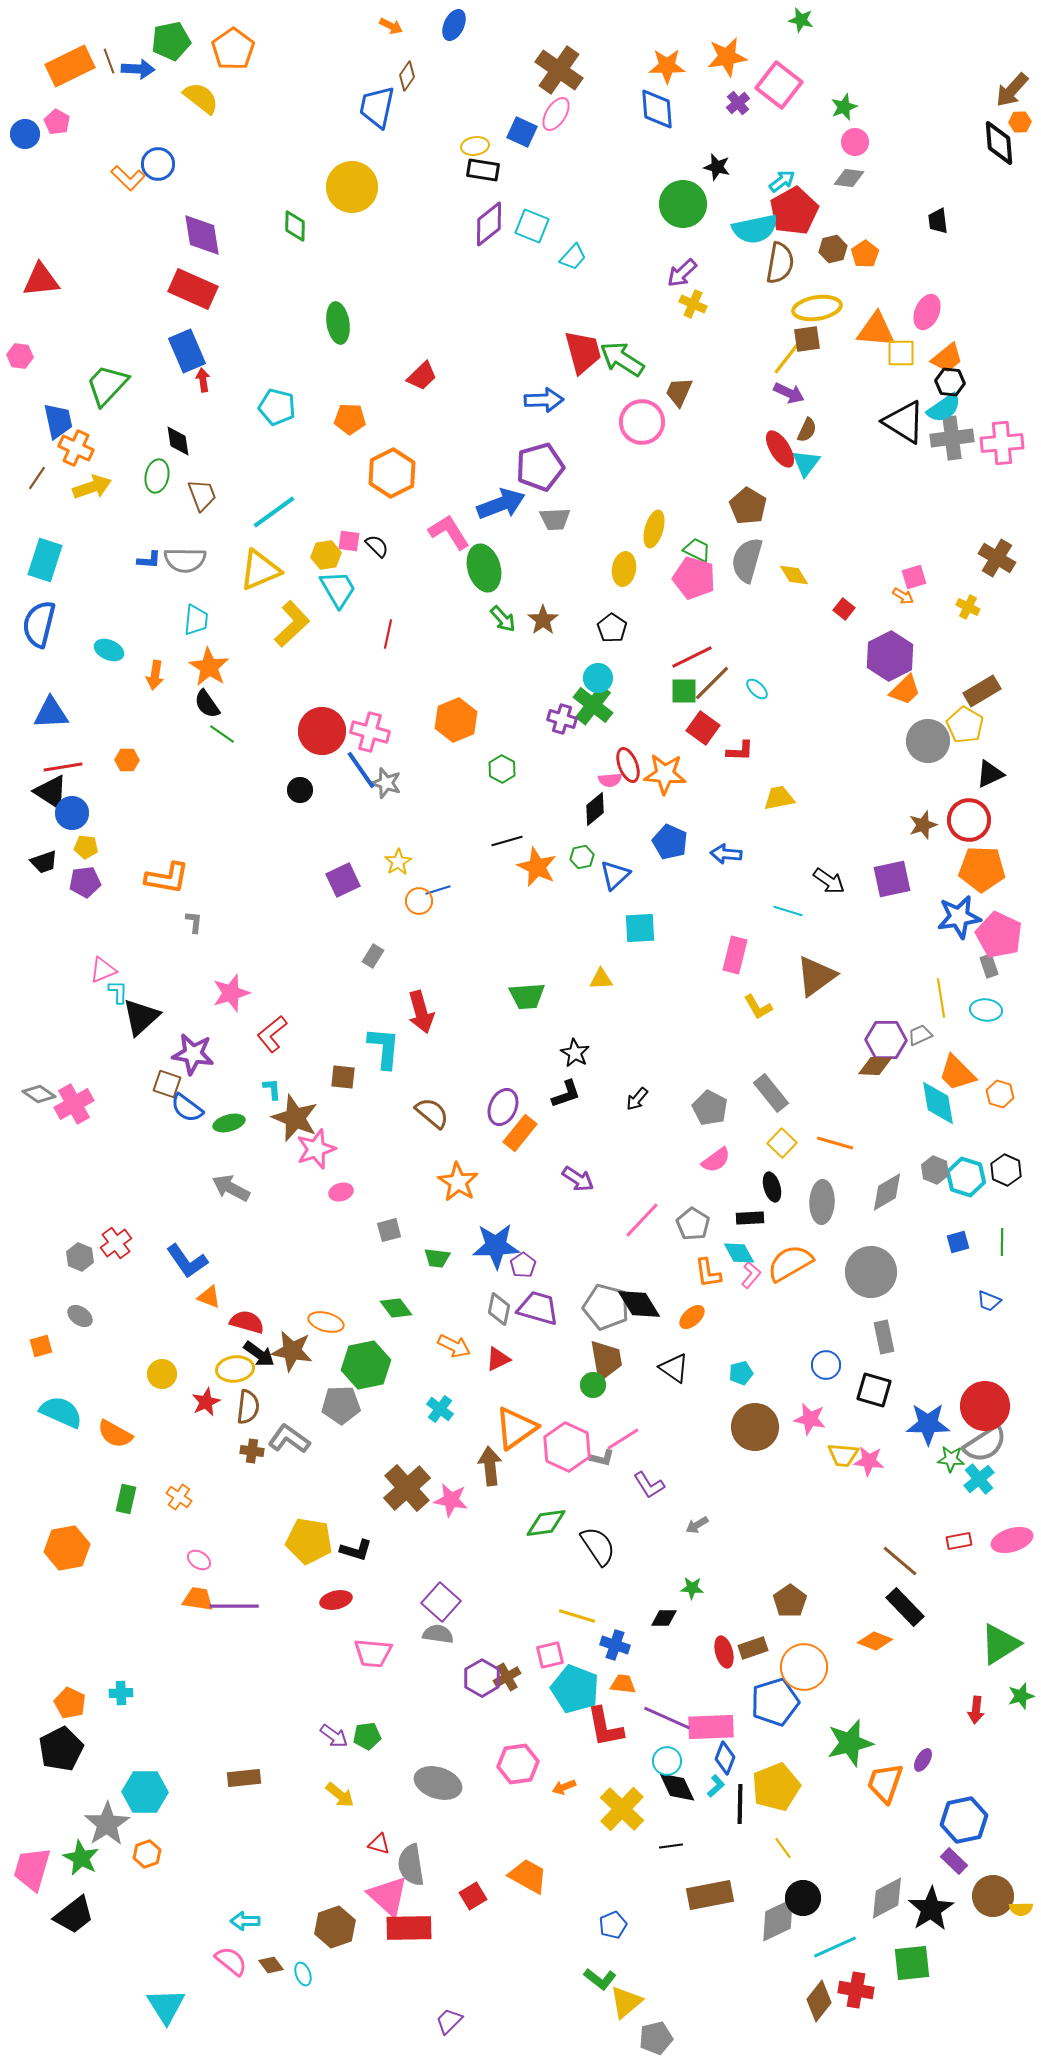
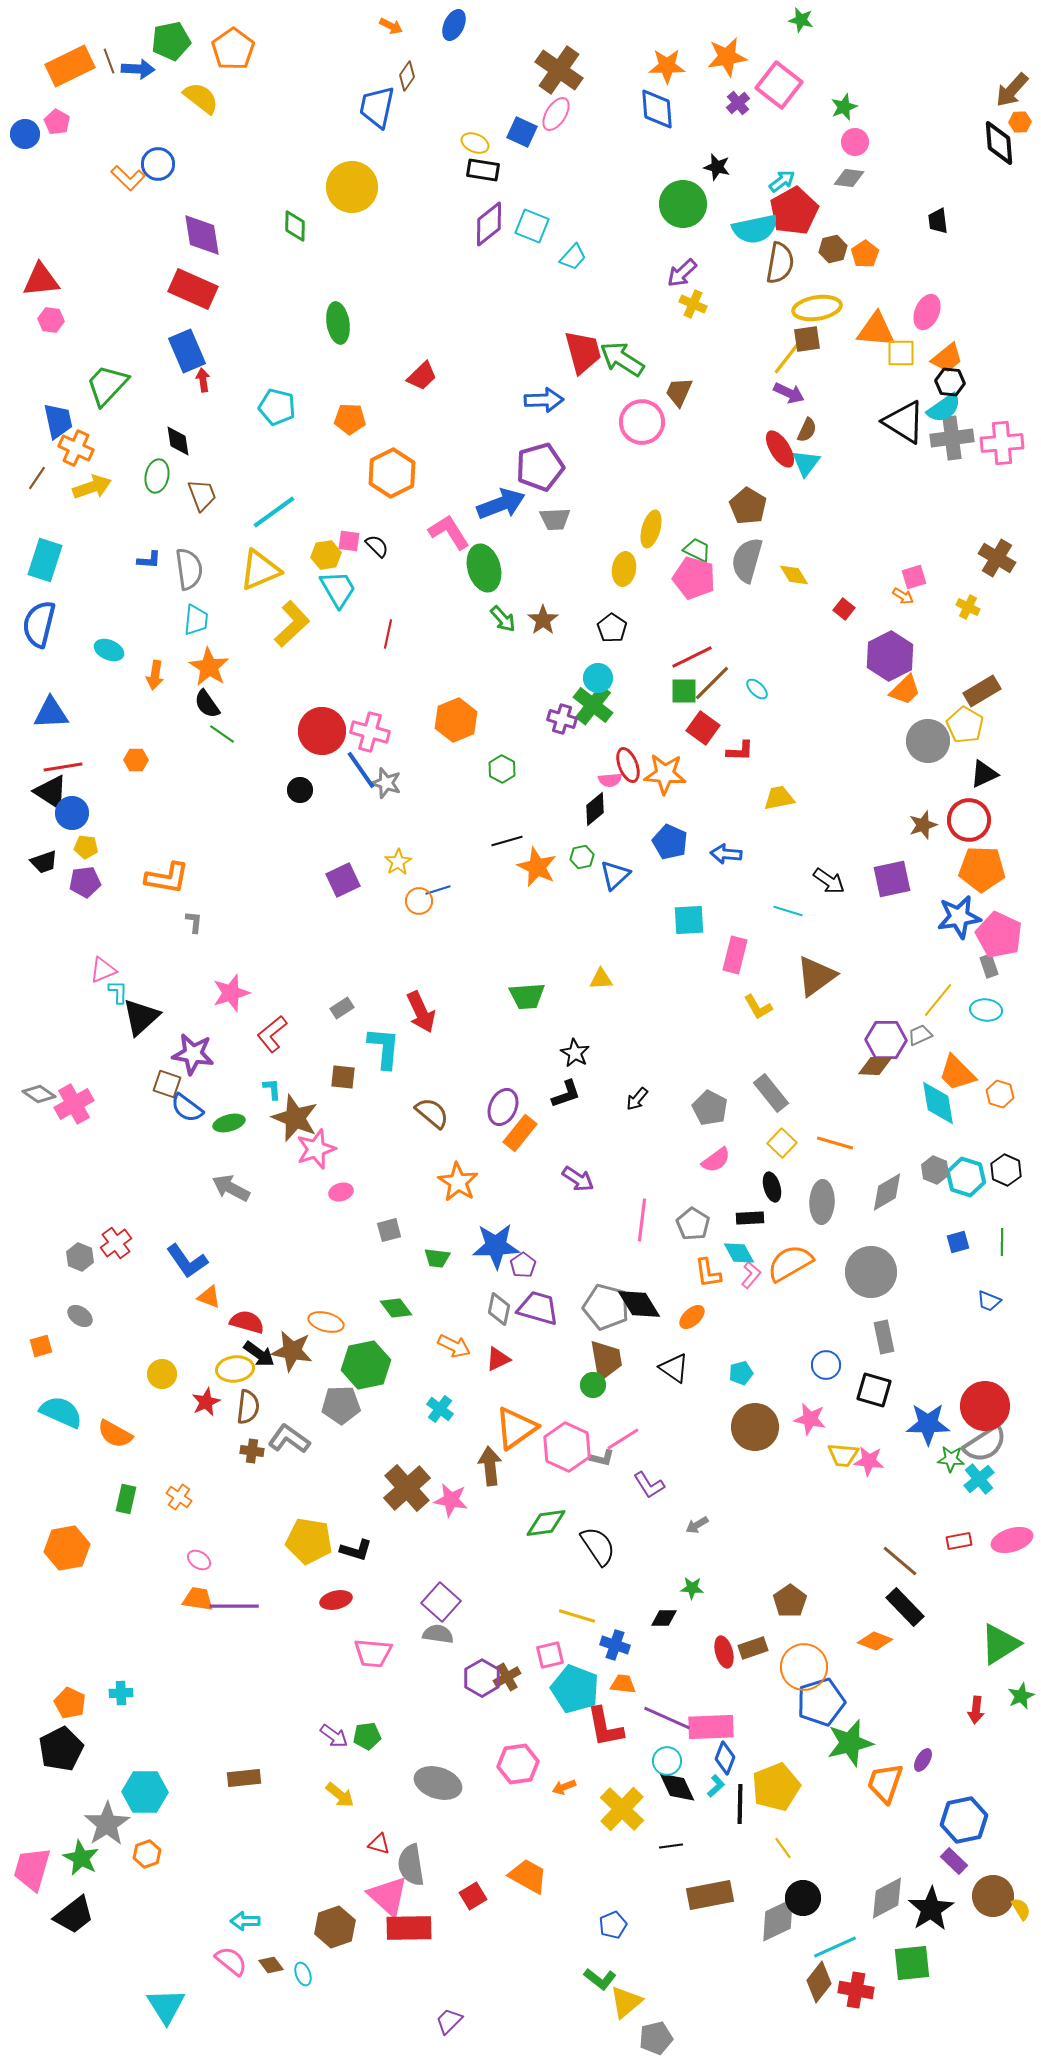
yellow ellipse at (475, 146): moved 3 px up; rotated 32 degrees clockwise
pink hexagon at (20, 356): moved 31 px right, 36 px up
yellow ellipse at (654, 529): moved 3 px left
gray semicircle at (185, 560): moved 4 px right, 9 px down; rotated 99 degrees counterclockwise
orange hexagon at (127, 760): moved 9 px right
black triangle at (990, 774): moved 6 px left
cyan square at (640, 928): moved 49 px right, 8 px up
gray rectangle at (373, 956): moved 31 px left, 52 px down; rotated 25 degrees clockwise
yellow line at (941, 998): moved 3 px left, 2 px down; rotated 48 degrees clockwise
red arrow at (421, 1012): rotated 9 degrees counterclockwise
pink line at (642, 1220): rotated 36 degrees counterclockwise
green star at (1021, 1696): rotated 8 degrees counterclockwise
blue pentagon at (775, 1702): moved 46 px right
yellow semicircle at (1021, 1909): rotated 120 degrees counterclockwise
brown diamond at (819, 2001): moved 19 px up
